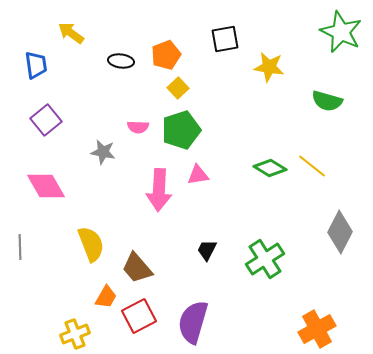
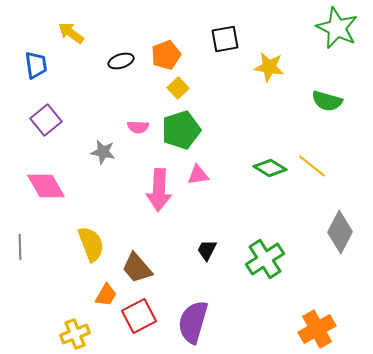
green star: moved 4 px left, 4 px up
black ellipse: rotated 25 degrees counterclockwise
orange trapezoid: moved 2 px up
